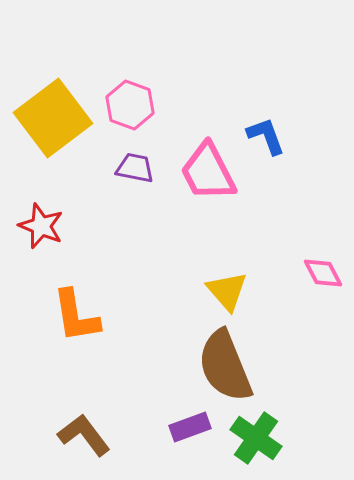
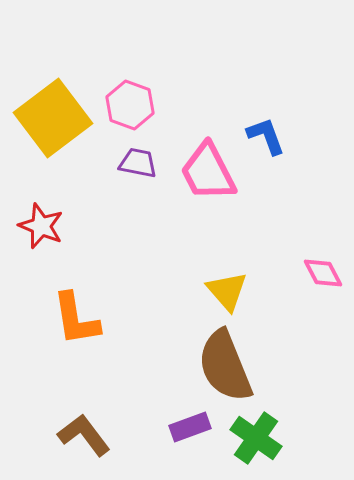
purple trapezoid: moved 3 px right, 5 px up
orange L-shape: moved 3 px down
